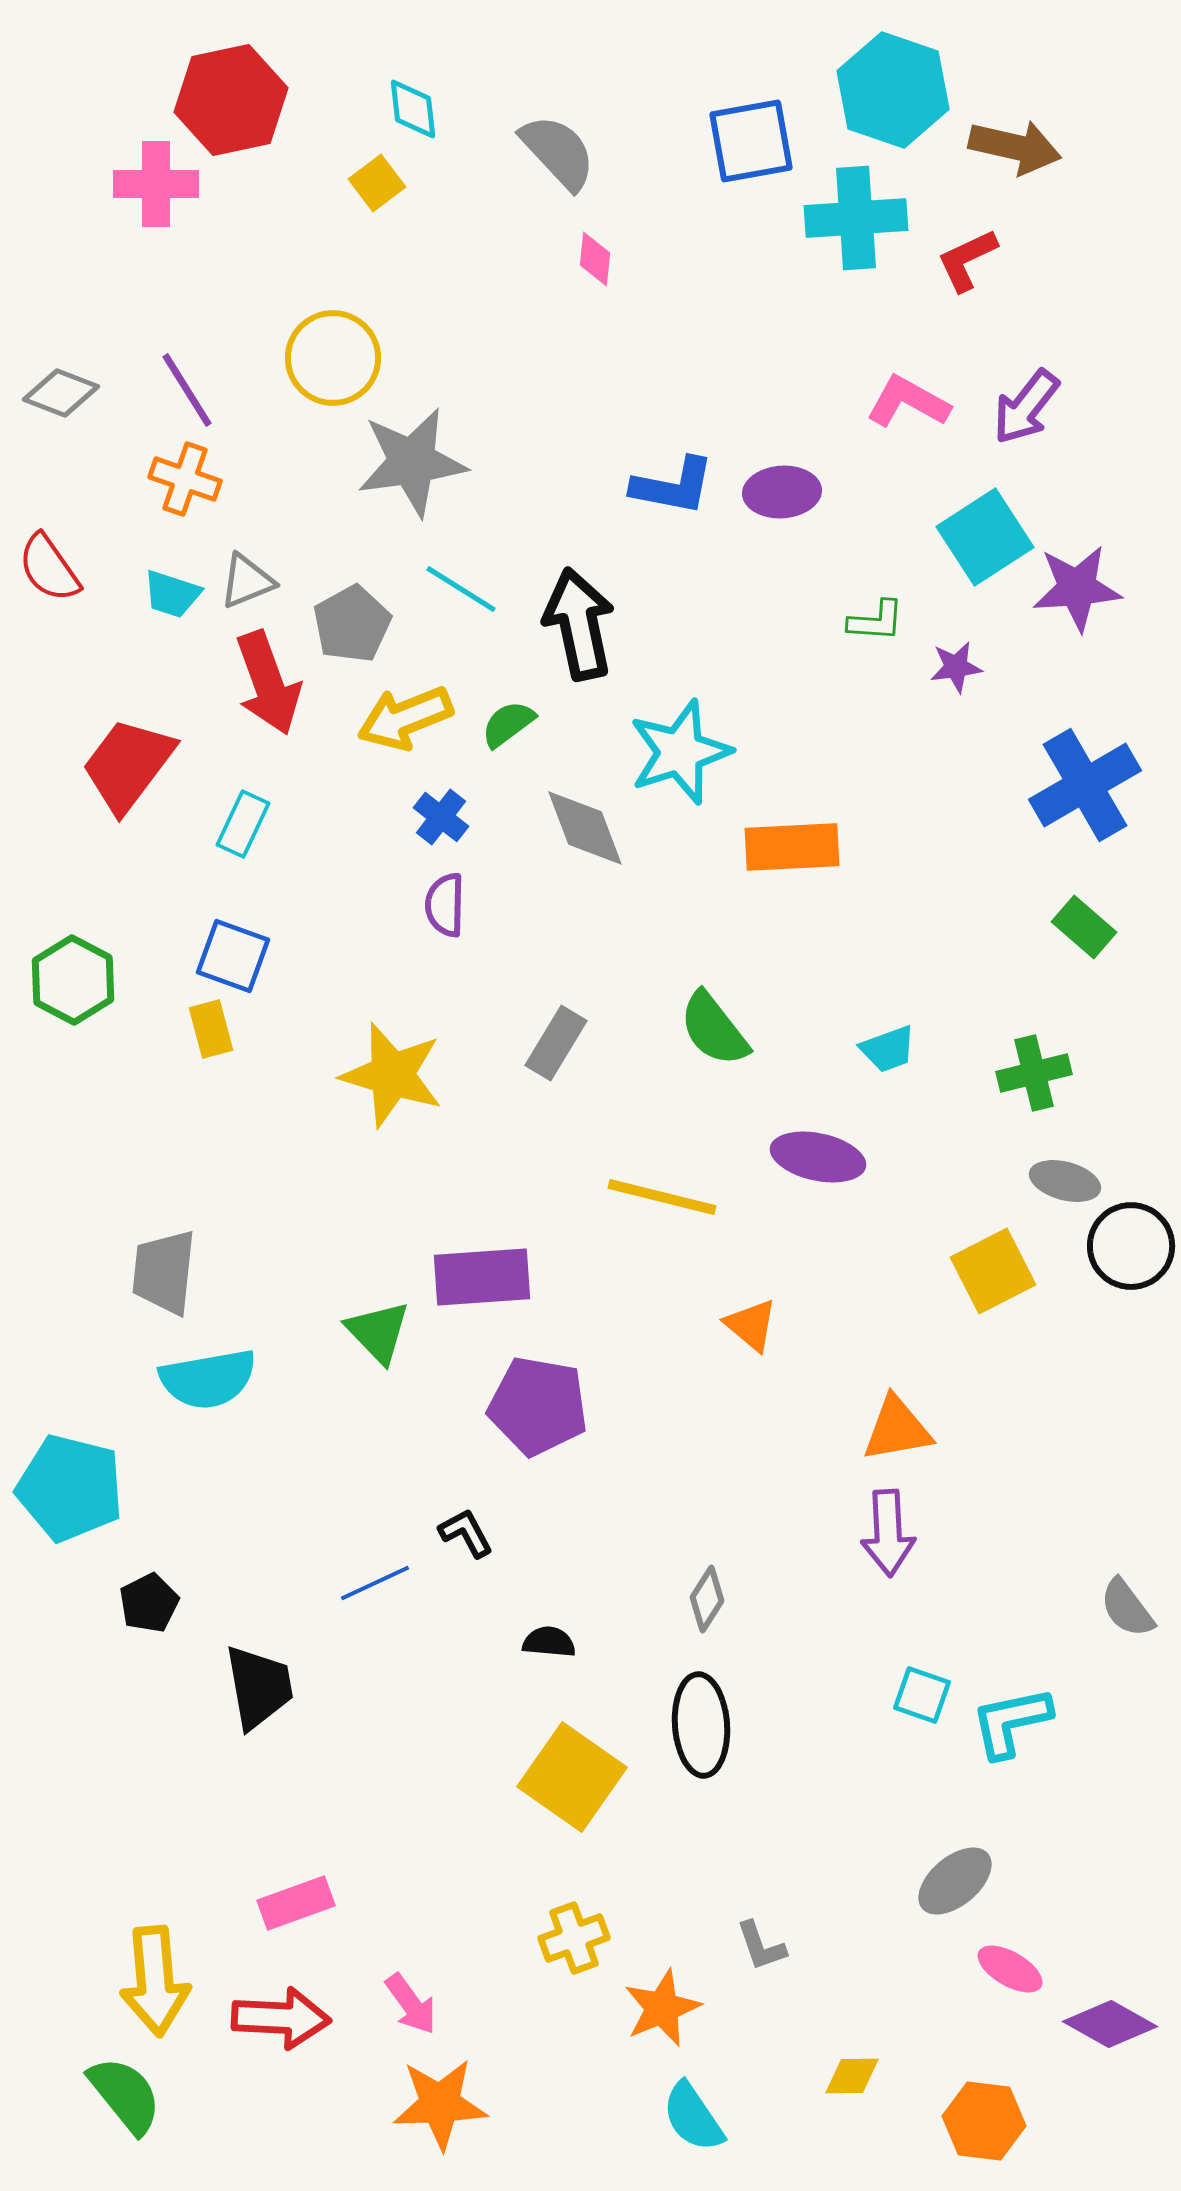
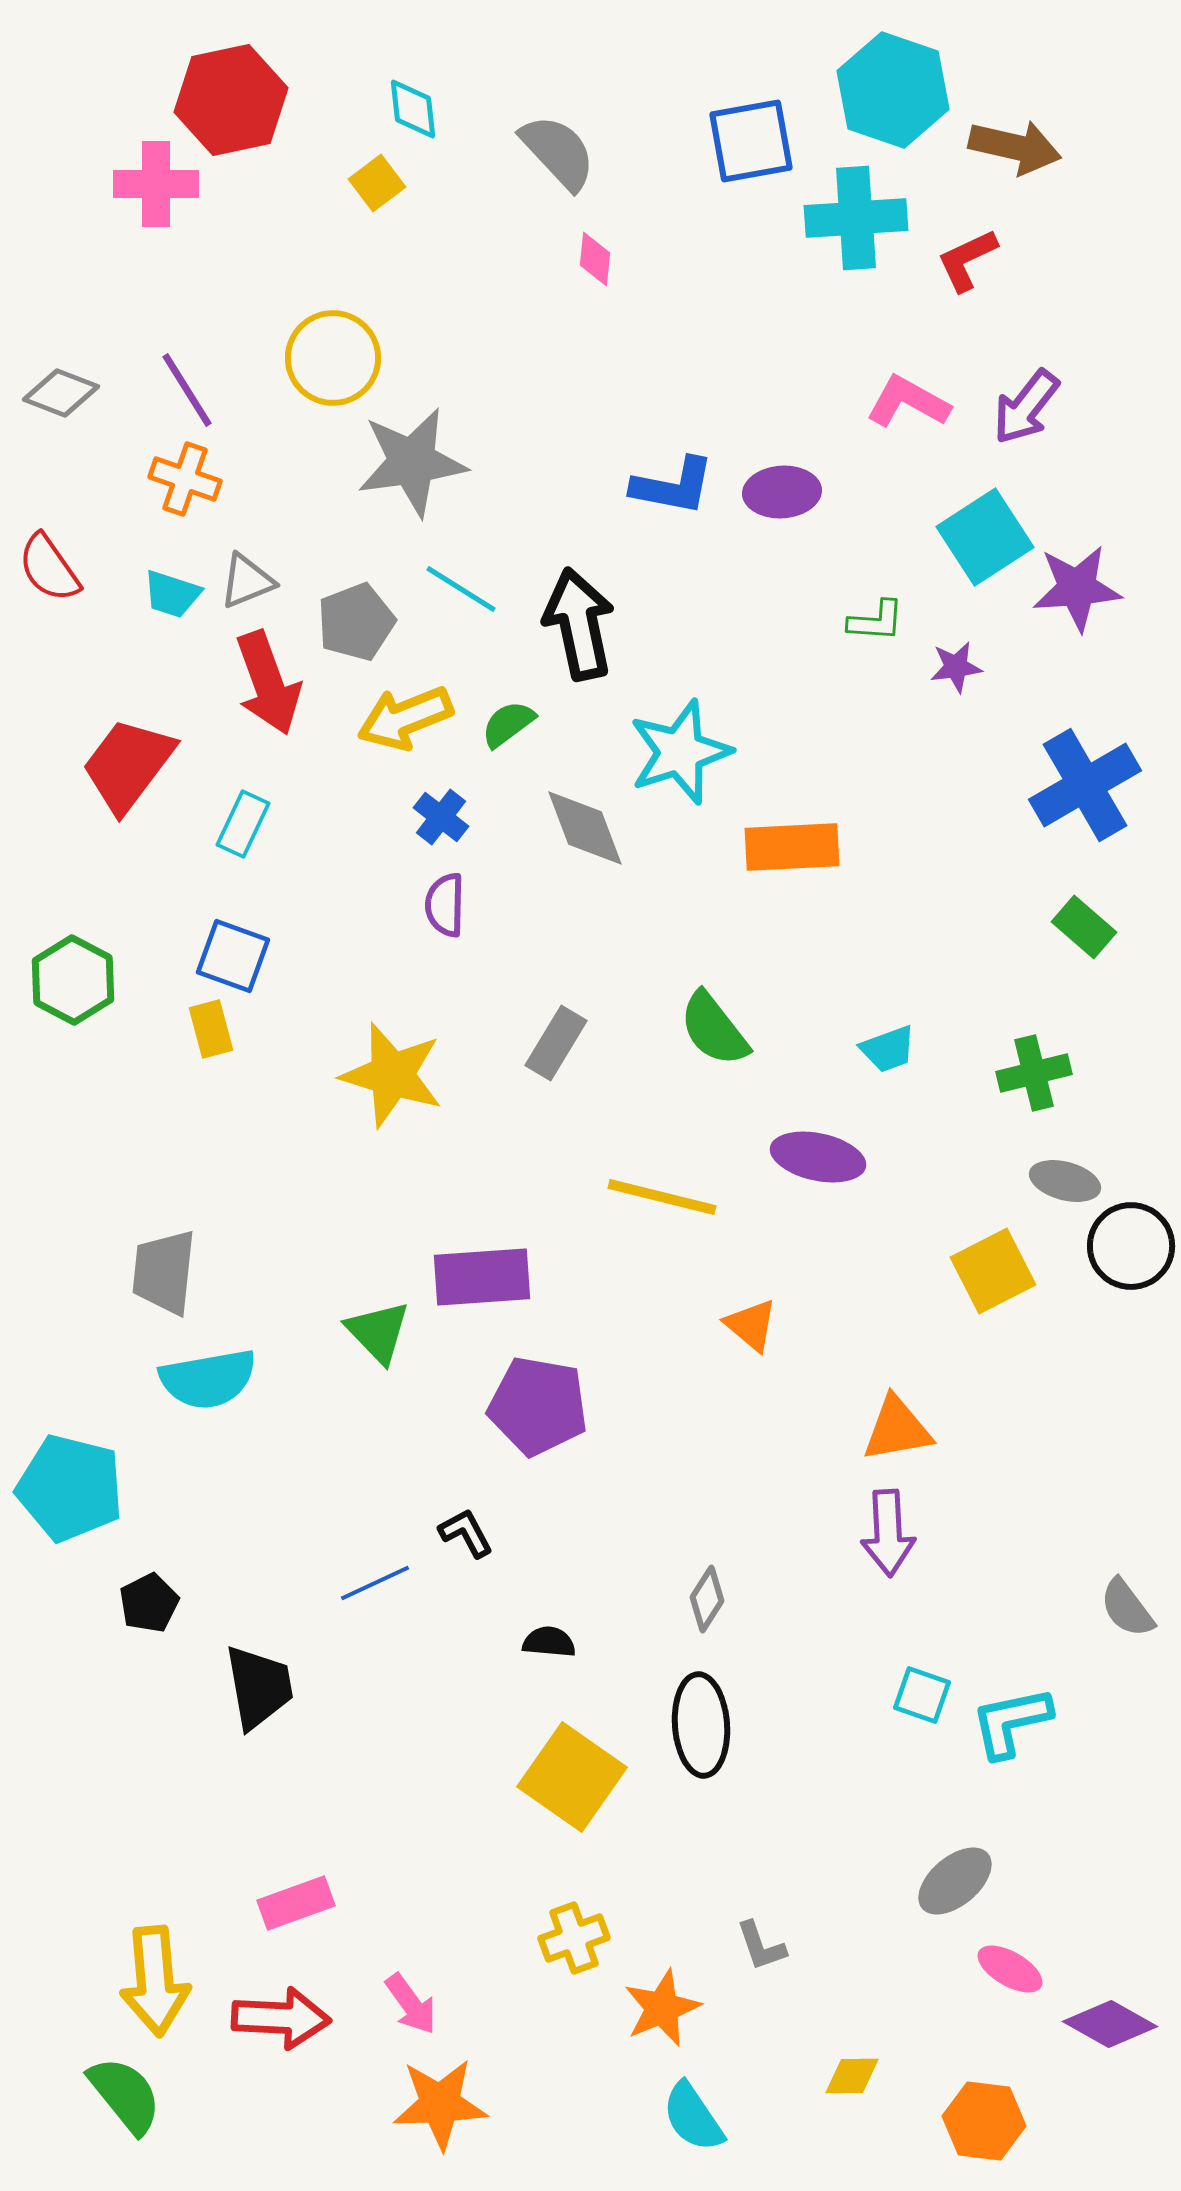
gray pentagon at (352, 624): moved 4 px right, 2 px up; rotated 8 degrees clockwise
